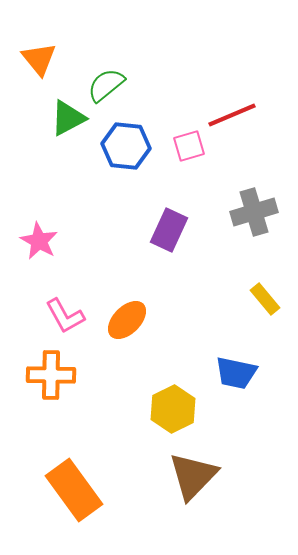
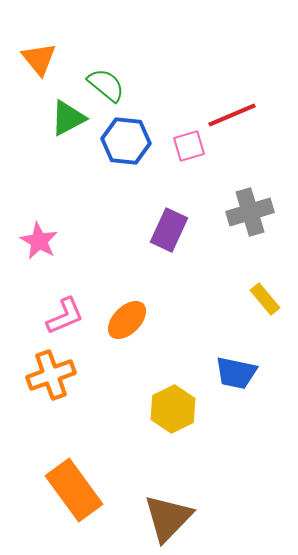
green semicircle: rotated 78 degrees clockwise
blue hexagon: moved 5 px up
gray cross: moved 4 px left
pink L-shape: rotated 84 degrees counterclockwise
orange cross: rotated 21 degrees counterclockwise
brown triangle: moved 25 px left, 42 px down
